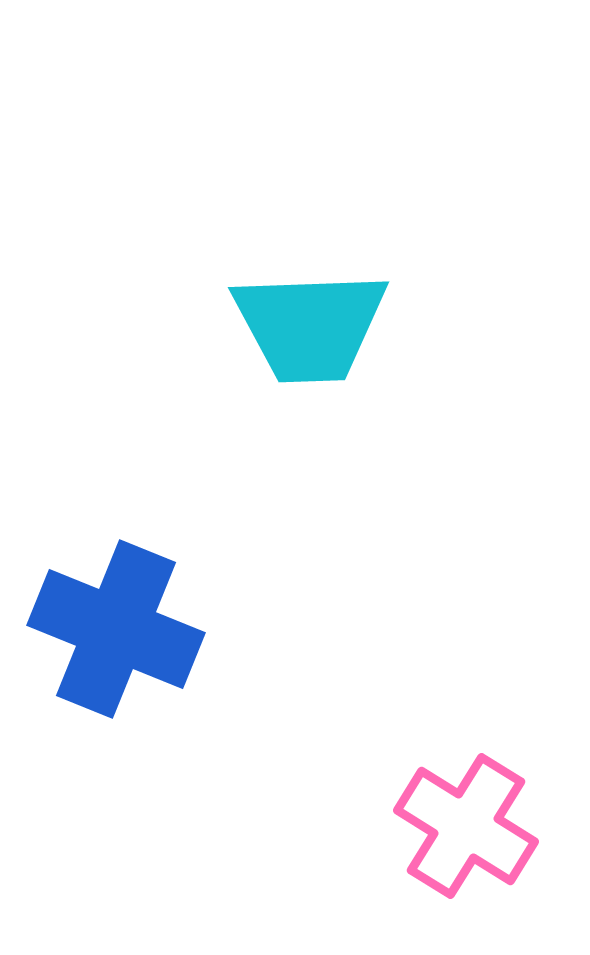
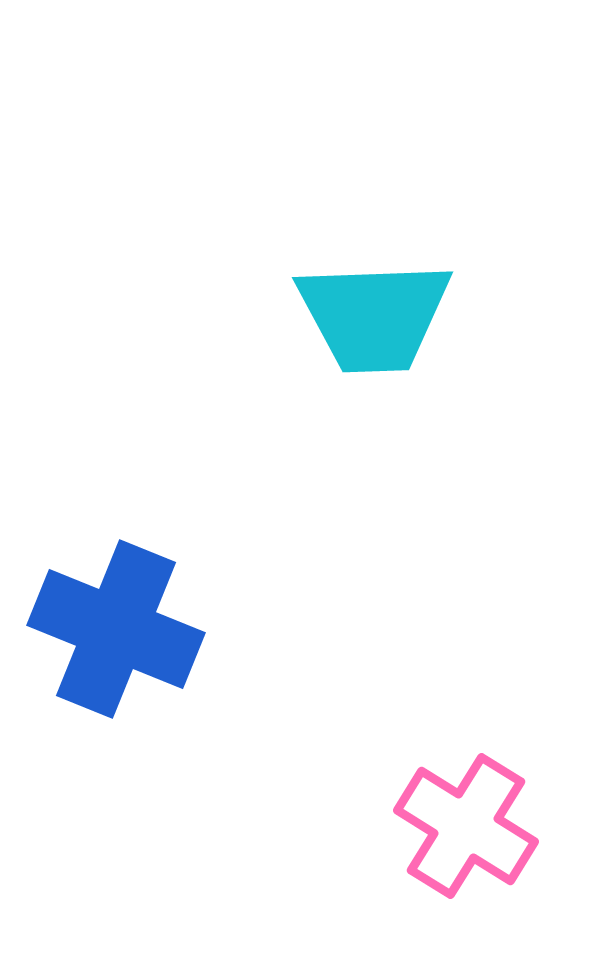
cyan trapezoid: moved 64 px right, 10 px up
